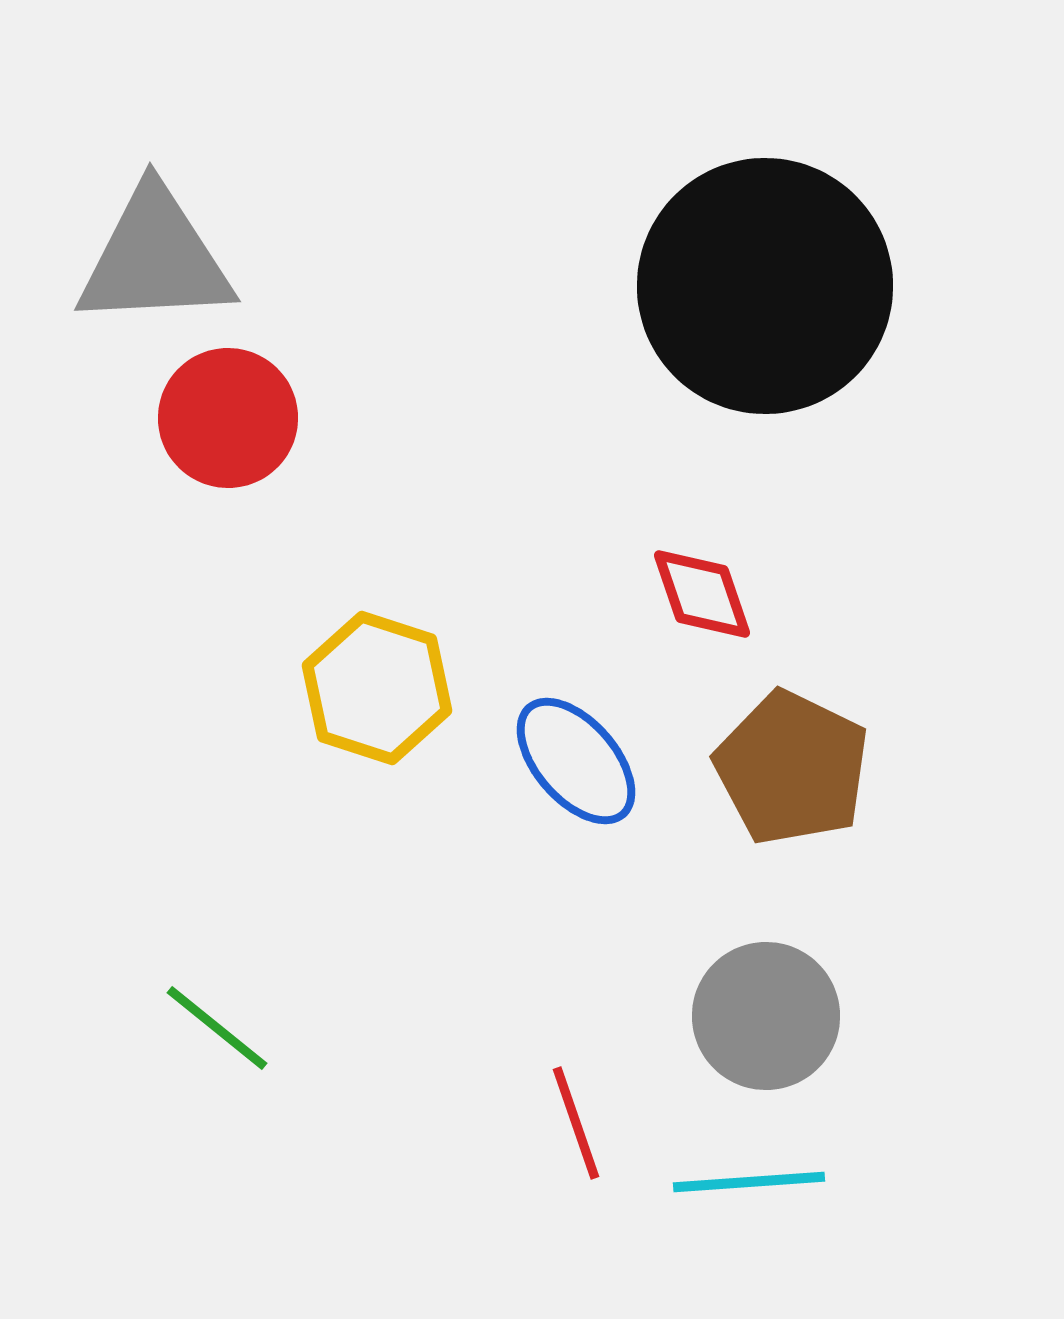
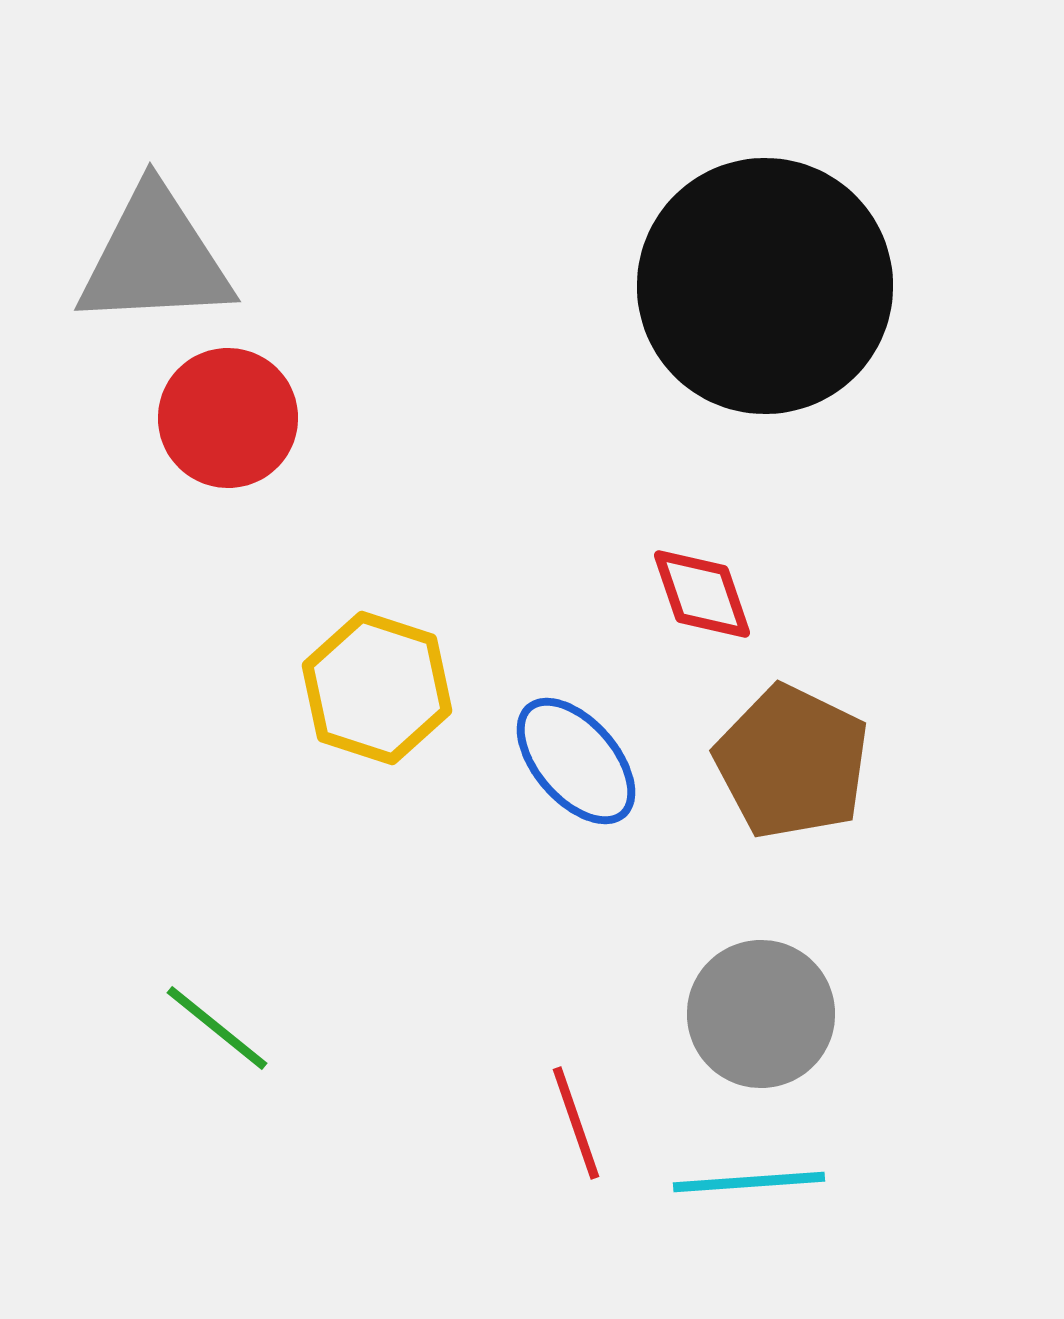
brown pentagon: moved 6 px up
gray circle: moved 5 px left, 2 px up
